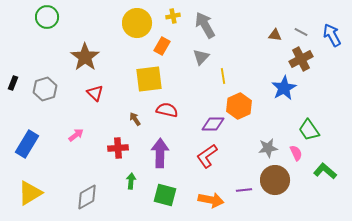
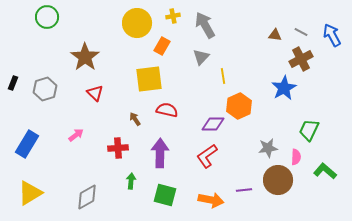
green trapezoid: rotated 60 degrees clockwise
pink semicircle: moved 4 px down; rotated 28 degrees clockwise
brown circle: moved 3 px right
